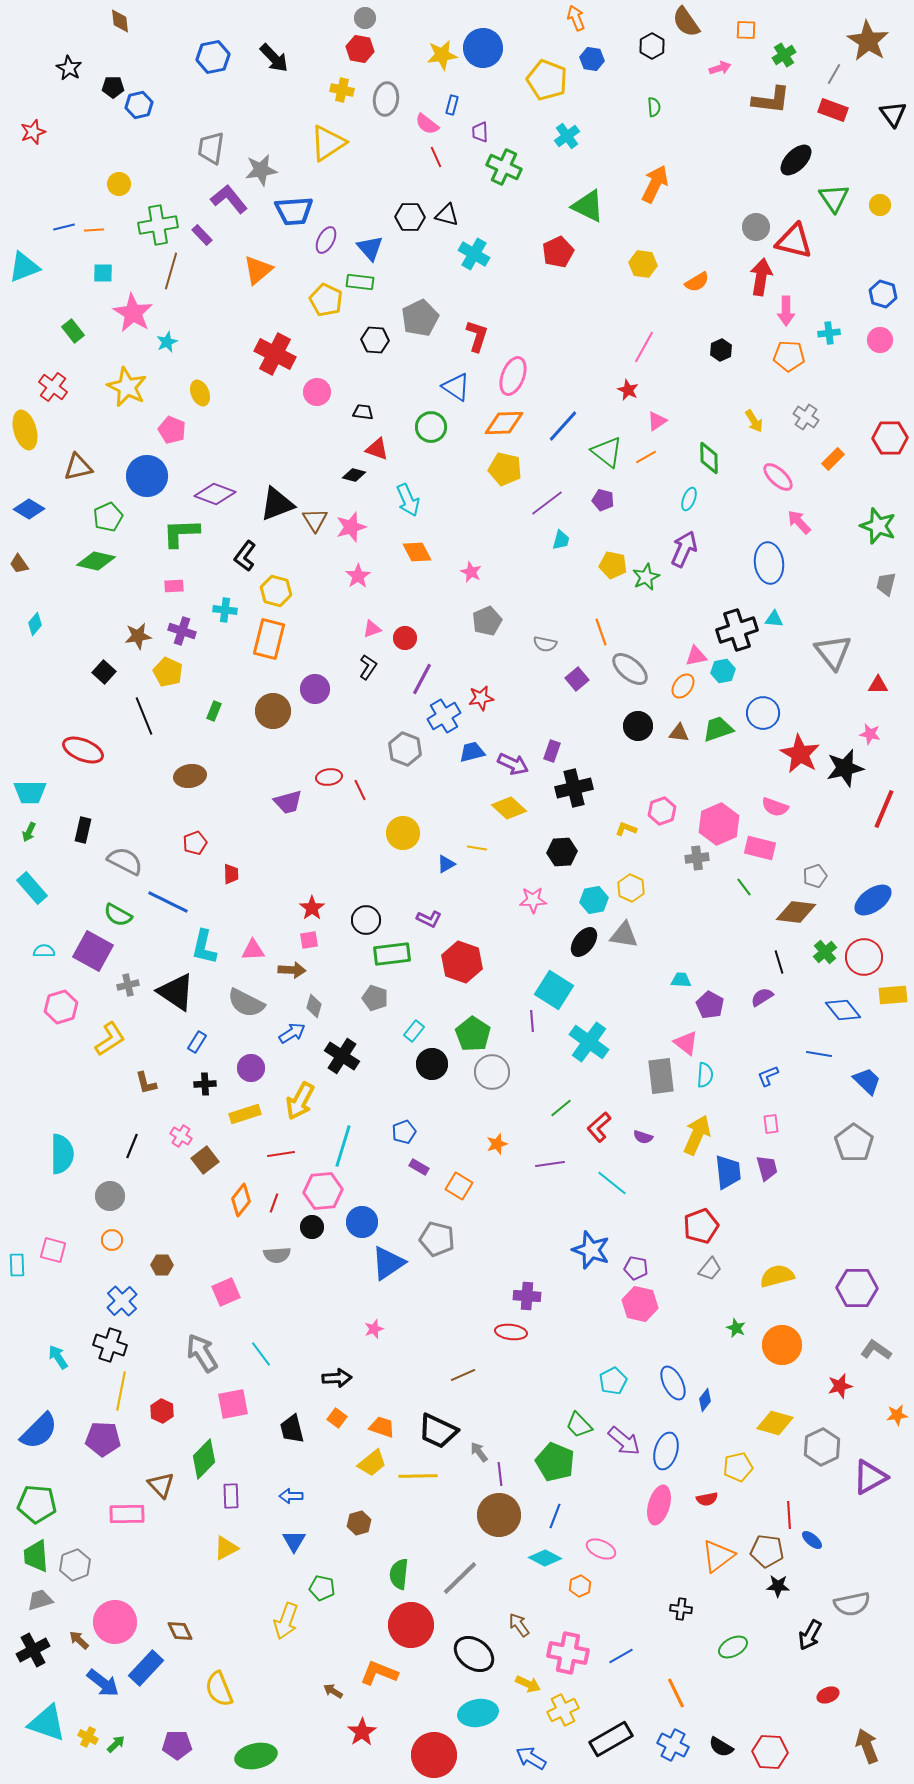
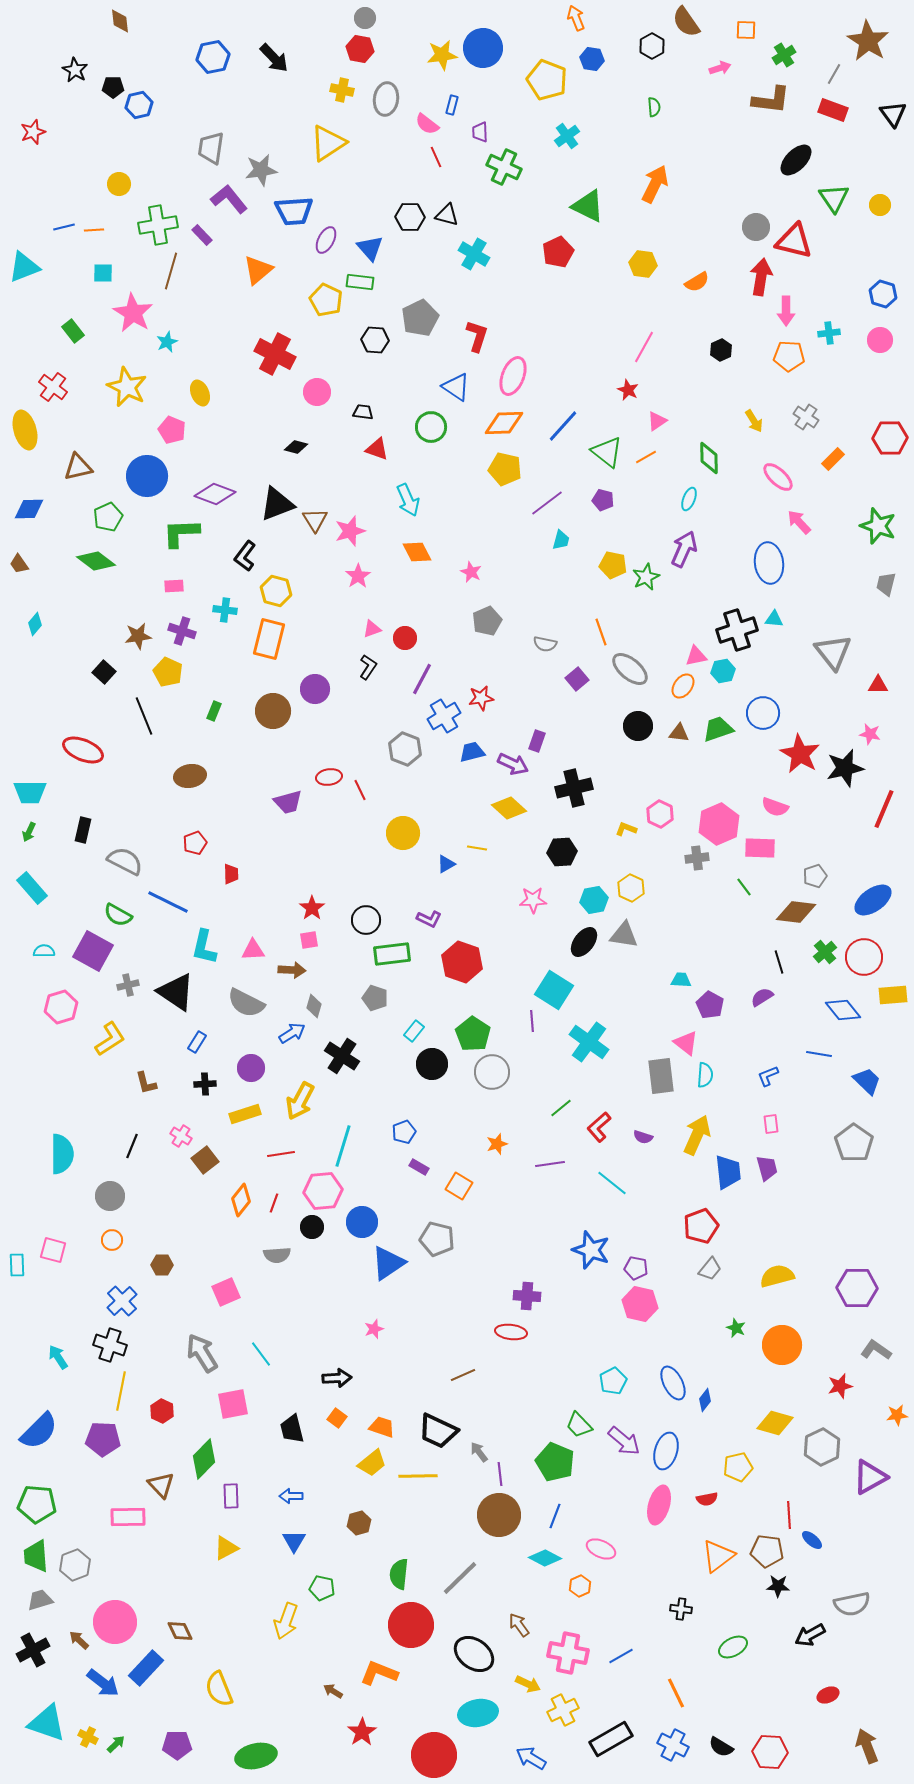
black star at (69, 68): moved 6 px right, 2 px down
black diamond at (354, 475): moved 58 px left, 28 px up
blue diamond at (29, 509): rotated 32 degrees counterclockwise
pink star at (351, 527): moved 1 px left, 4 px down
green diamond at (96, 561): rotated 24 degrees clockwise
purple rectangle at (552, 751): moved 15 px left, 10 px up
pink hexagon at (662, 811): moved 2 px left, 3 px down; rotated 16 degrees counterclockwise
pink rectangle at (760, 848): rotated 12 degrees counterclockwise
pink rectangle at (127, 1514): moved 1 px right, 3 px down
black arrow at (810, 1635): rotated 32 degrees clockwise
